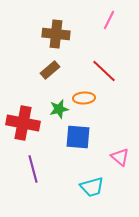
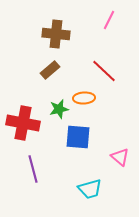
cyan trapezoid: moved 2 px left, 2 px down
